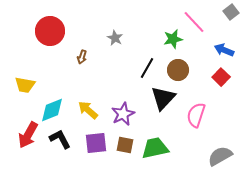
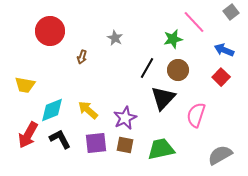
purple star: moved 2 px right, 4 px down
green trapezoid: moved 6 px right, 1 px down
gray semicircle: moved 1 px up
